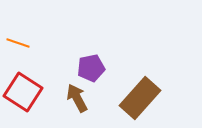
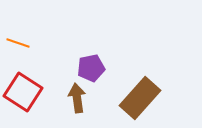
brown arrow: rotated 20 degrees clockwise
